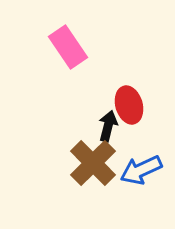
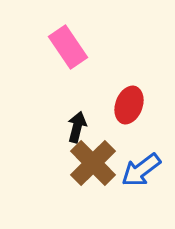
red ellipse: rotated 36 degrees clockwise
black arrow: moved 31 px left, 1 px down
blue arrow: rotated 12 degrees counterclockwise
